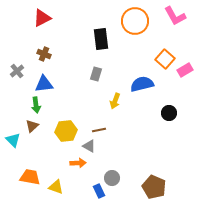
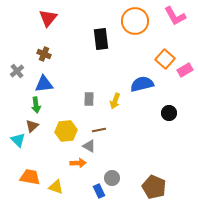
red triangle: moved 6 px right; rotated 24 degrees counterclockwise
gray rectangle: moved 7 px left, 25 px down; rotated 16 degrees counterclockwise
cyan triangle: moved 5 px right
